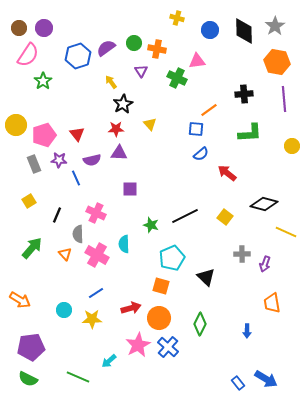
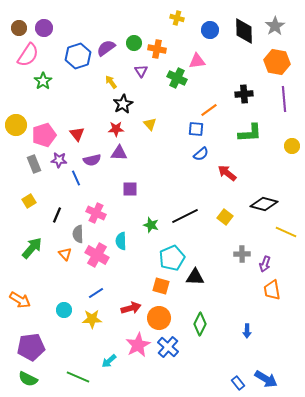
cyan semicircle at (124, 244): moved 3 px left, 3 px up
black triangle at (206, 277): moved 11 px left; rotated 42 degrees counterclockwise
orange trapezoid at (272, 303): moved 13 px up
